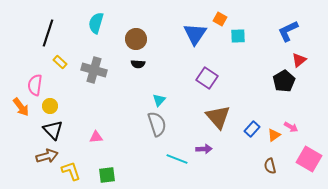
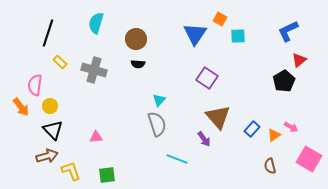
purple arrow: moved 10 px up; rotated 56 degrees clockwise
